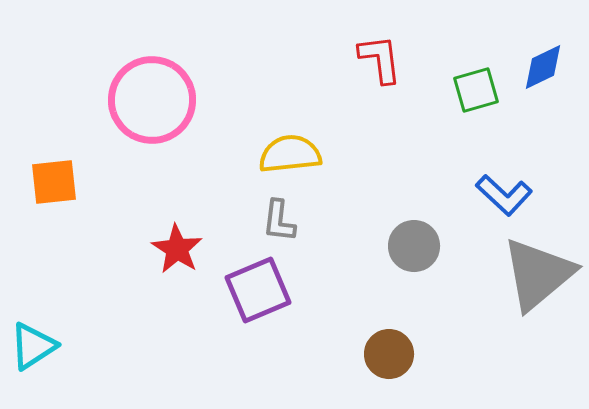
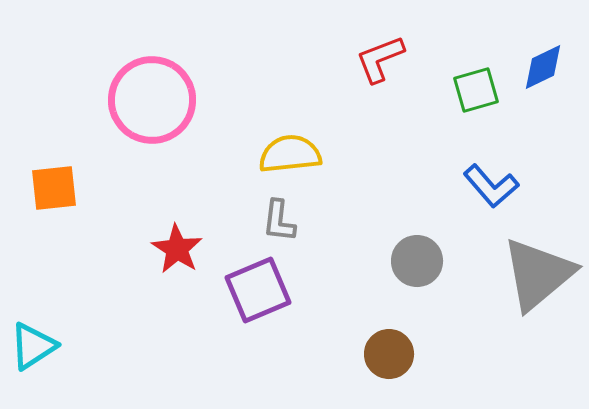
red L-shape: rotated 104 degrees counterclockwise
orange square: moved 6 px down
blue L-shape: moved 13 px left, 9 px up; rotated 6 degrees clockwise
gray circle: moved 3 px right, 15 px down
